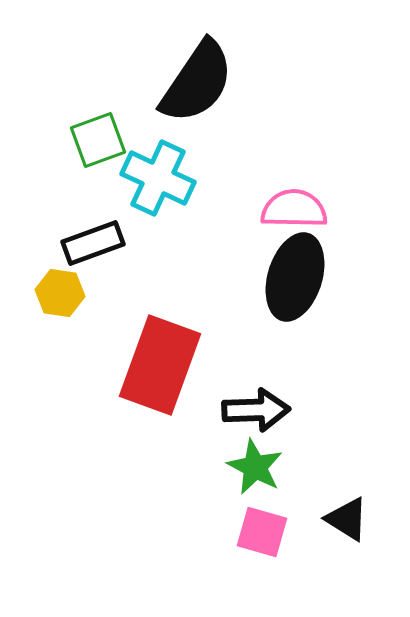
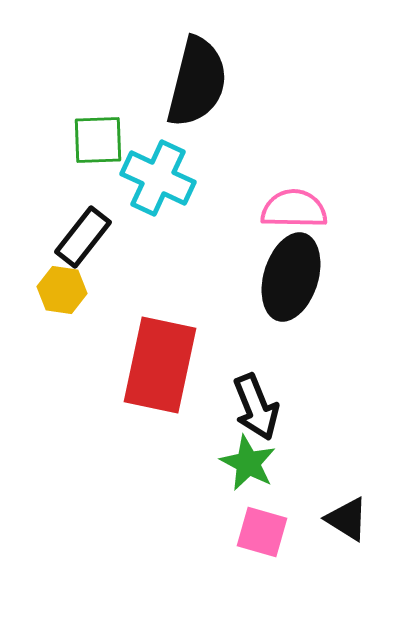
black semicircle: rotated 20 degrees counterclockwise
green square: rotated 18 degrees clockwise
black rectangle: moved 10 px left, 6 px up; rotated 32 degrees counterclockwise
black ellipse: moved 4 px left
yellow hexagon: moved 2 px right, 3 px up
red rectangle: rotated 8 degrees counterclockwise
black arrow: moved 3 px up; rotated 70 degrees clockwise
green star: moved 7 px left, 4 px up
